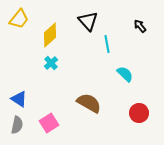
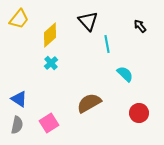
brown semicircle: rotated 60 degrees counterclockwise
